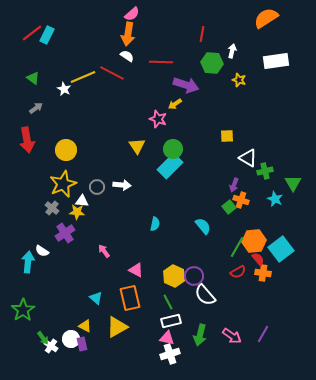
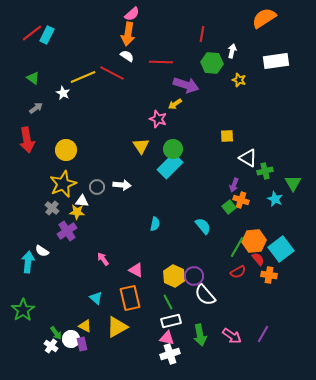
orange semicircle at (266, 18): moved 2 px left
white star at (64, 89): moved 1 px left, 4 px down
yellow triangle at (137, 146): moved 4 px right
purple cross at (65, 233): moved 2 px right, 2 px up
pink arrow at (104, 251): moved 1 px left, 8 px down
orange cross at (263, 273): moved 6 px right, 2 px down
green arrow at (200, 335): rotated 25 degrees counterclockwise
green arrow at (43, 338): moved 13 px right, 5 px up
